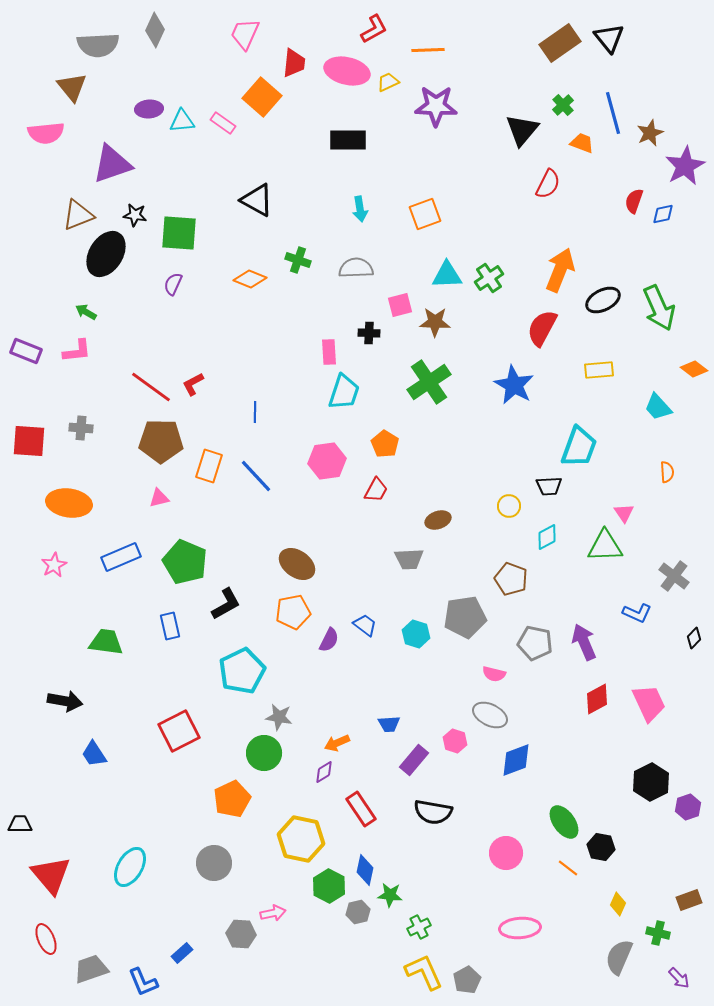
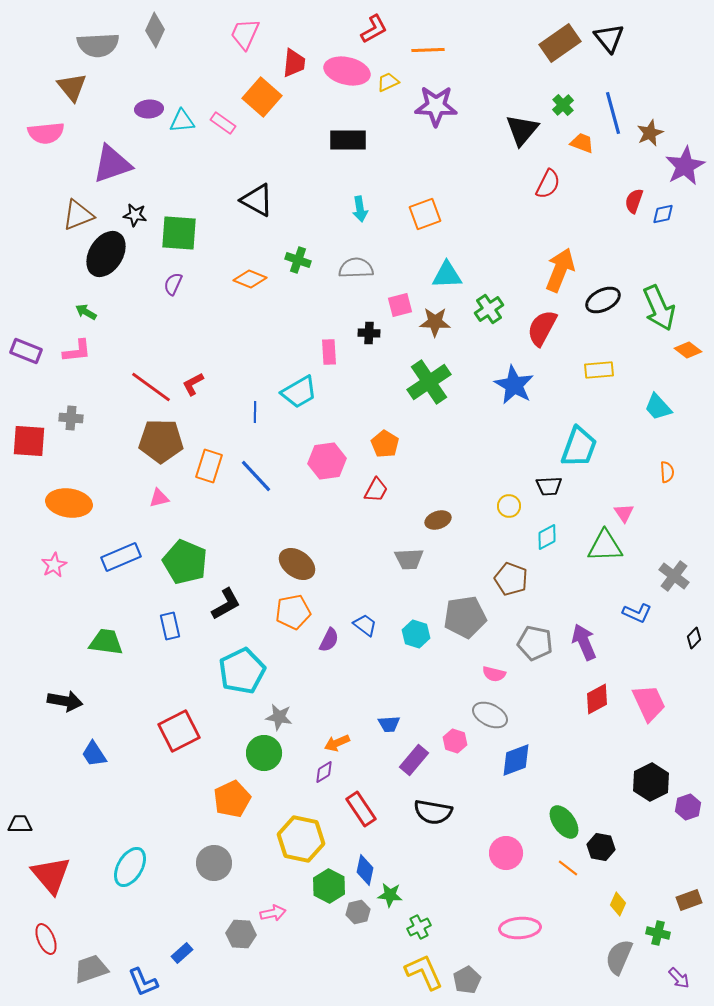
green cross at (489, 278): moved 31 px down
orange diamond at (694, 369): moved 6 px left, 19 px up
cyan trapezoid at (344, 392): moved 45 px left; rotated 42 degrees clockwise
gray cross at (81, 428): moved 10 px left, 10 px up
